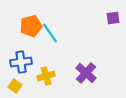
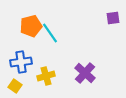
purple cross: moved 1 px left
